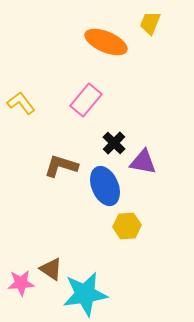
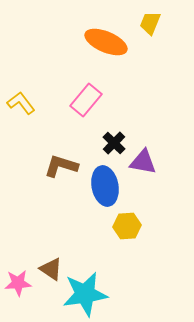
blue ellipse: rotated 12 degrees clockwise
pink star: moved 3 px left
